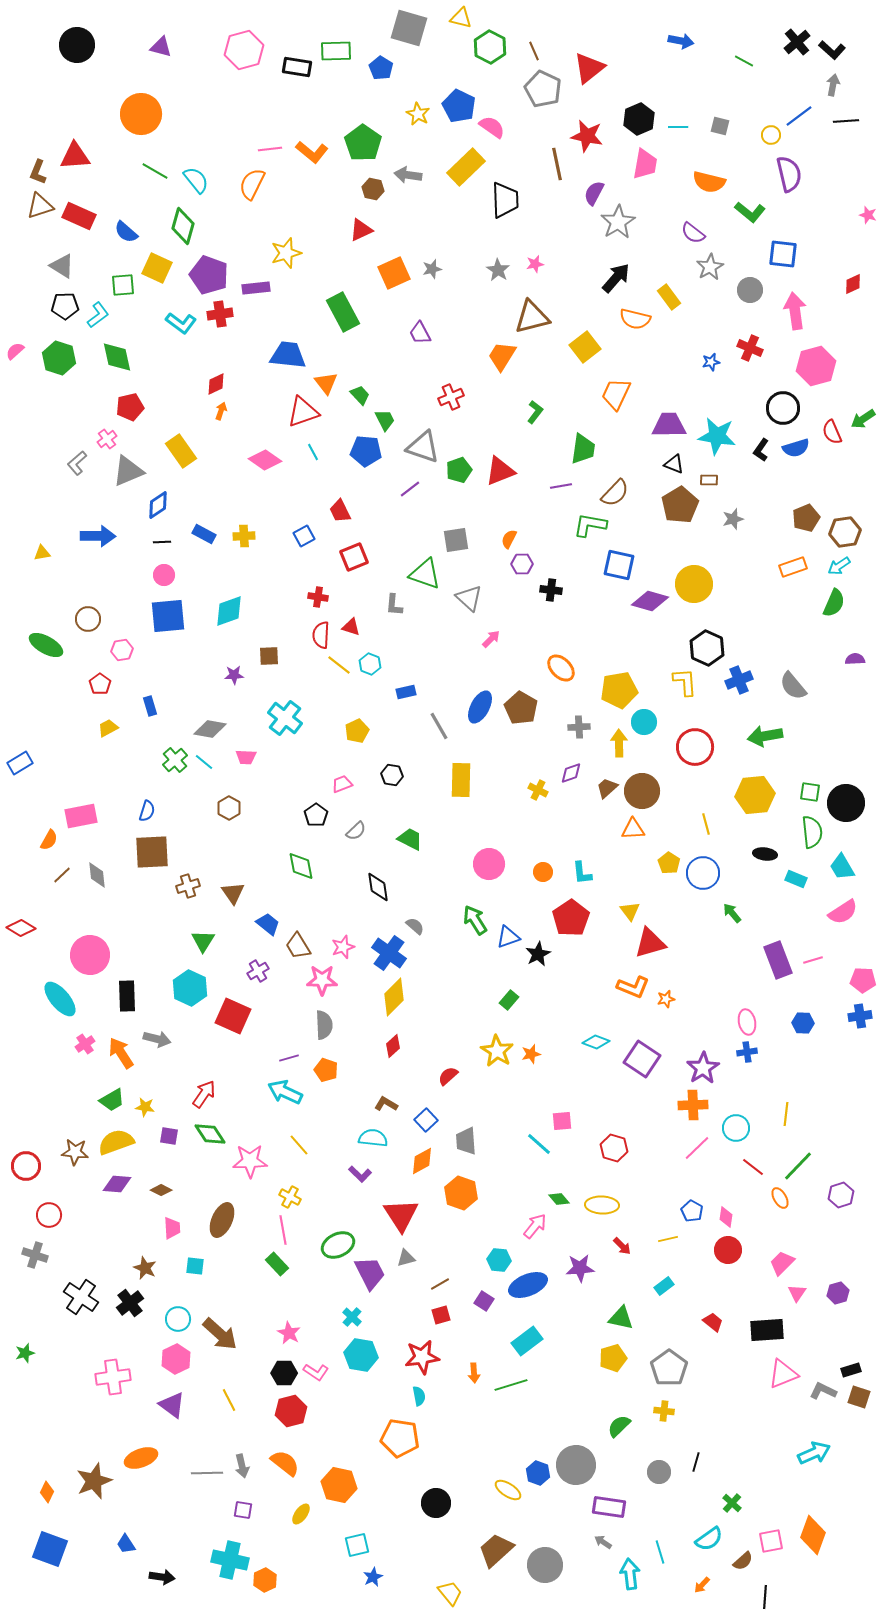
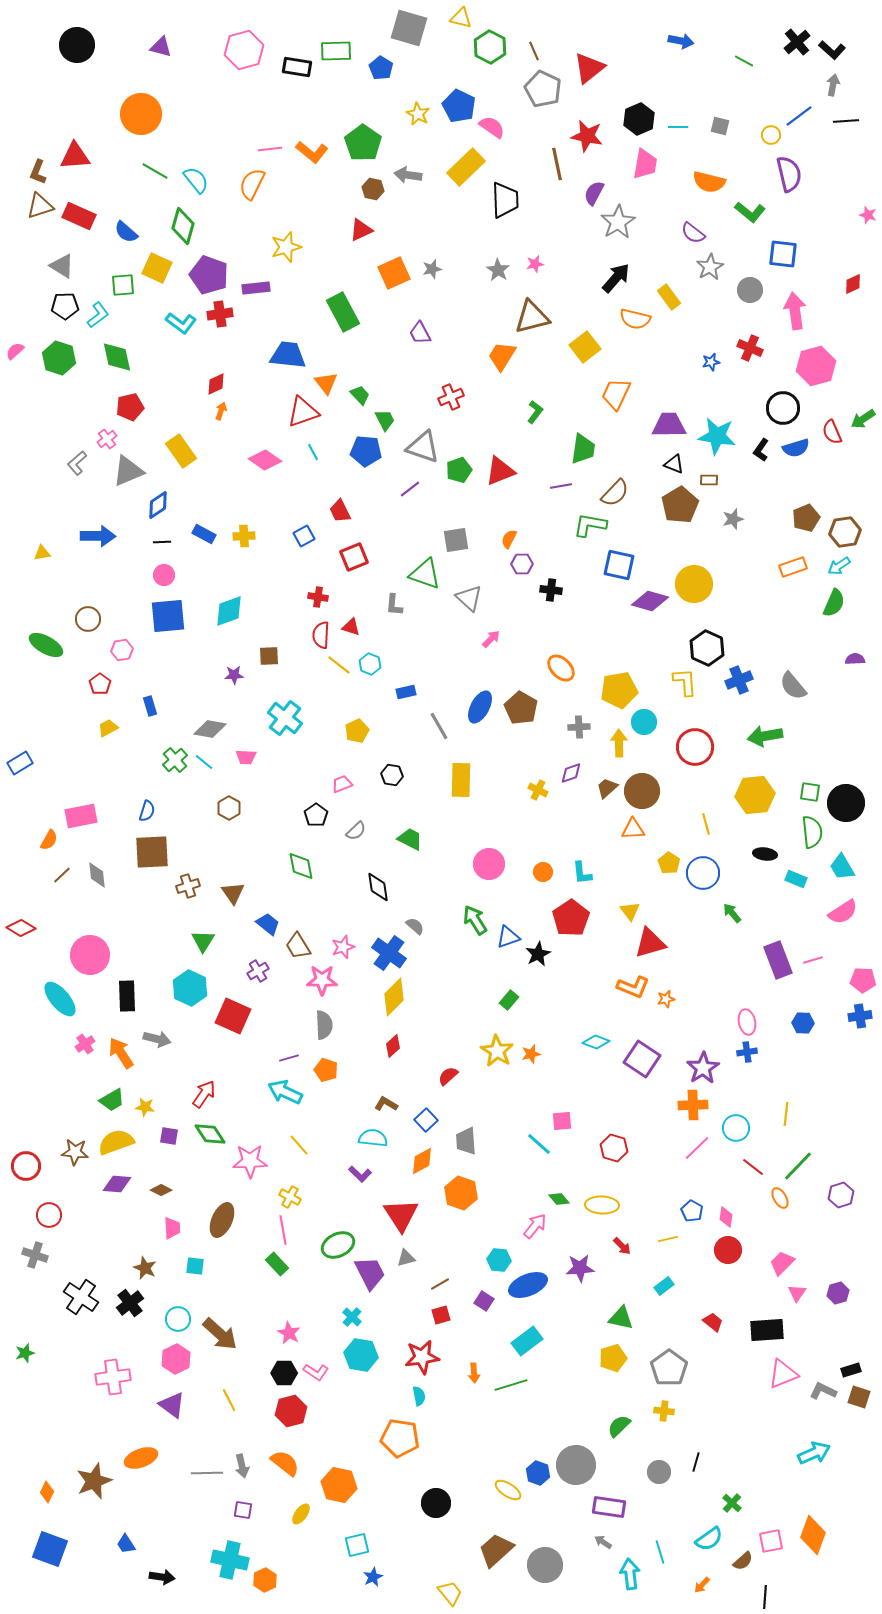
yellow star at (286, 253): moved 6 px up
